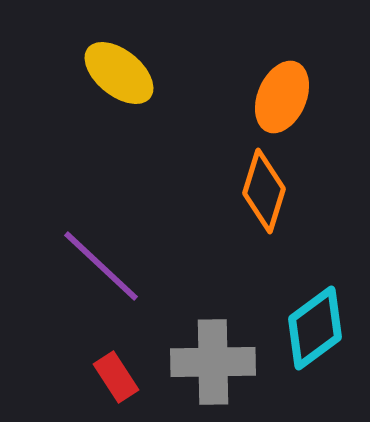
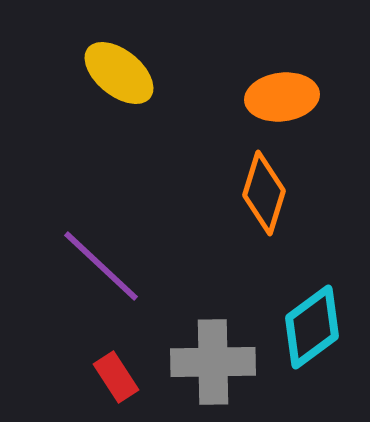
orange ellipse: rotated 60 degrees clockwise
orange diamond: moved 2 px down
cyan diamond: moved 3 px left, 1 px up
